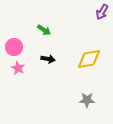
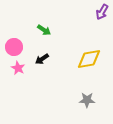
black arrow: moved 6 px left; rotated 136 degrees clockwise
